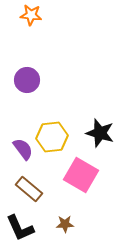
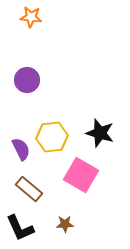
orange star: moved 2 px down
purple semicircle: moved 2 px left; rotated 10 degrees clockwise
